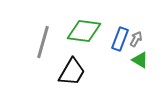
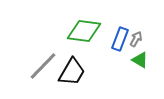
gray line: moved 24 px down; rotated 28 degrees clockwise
